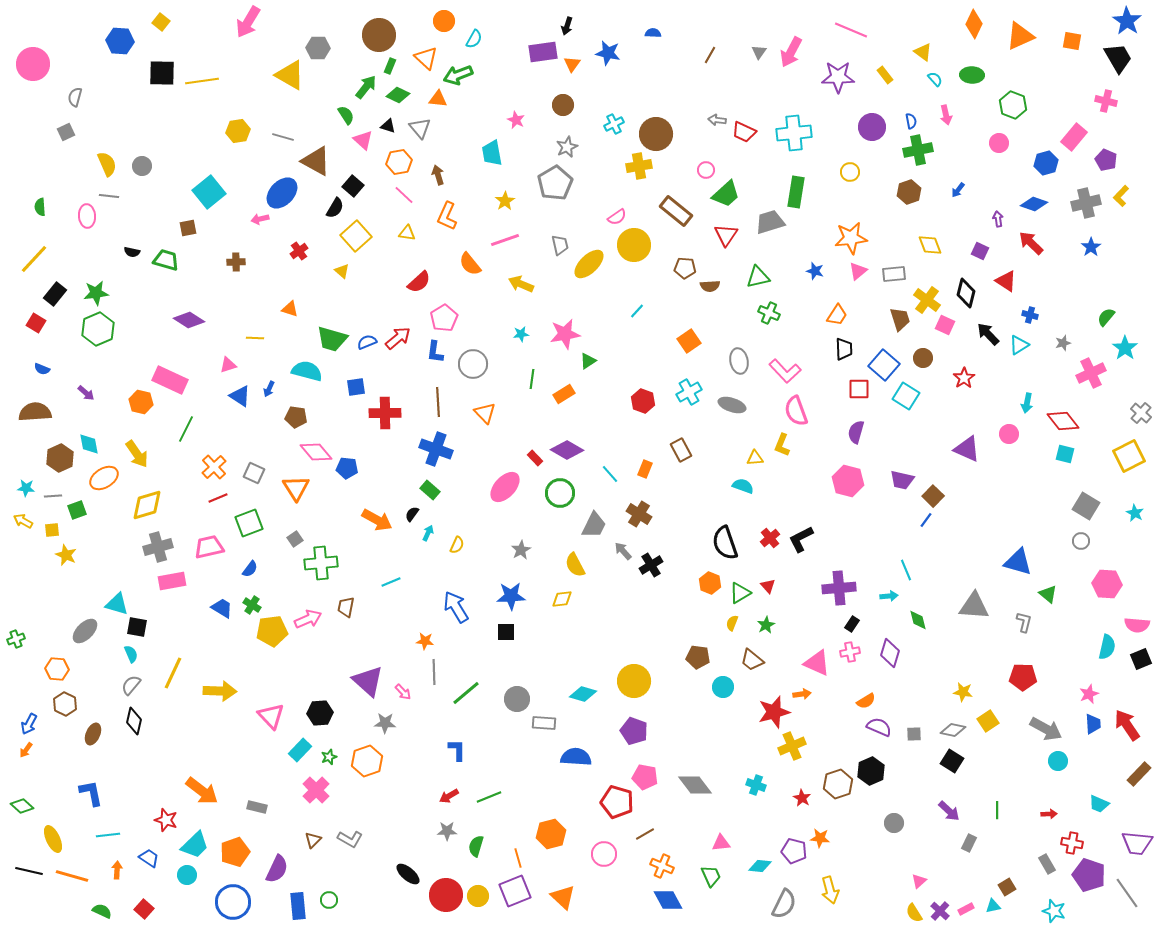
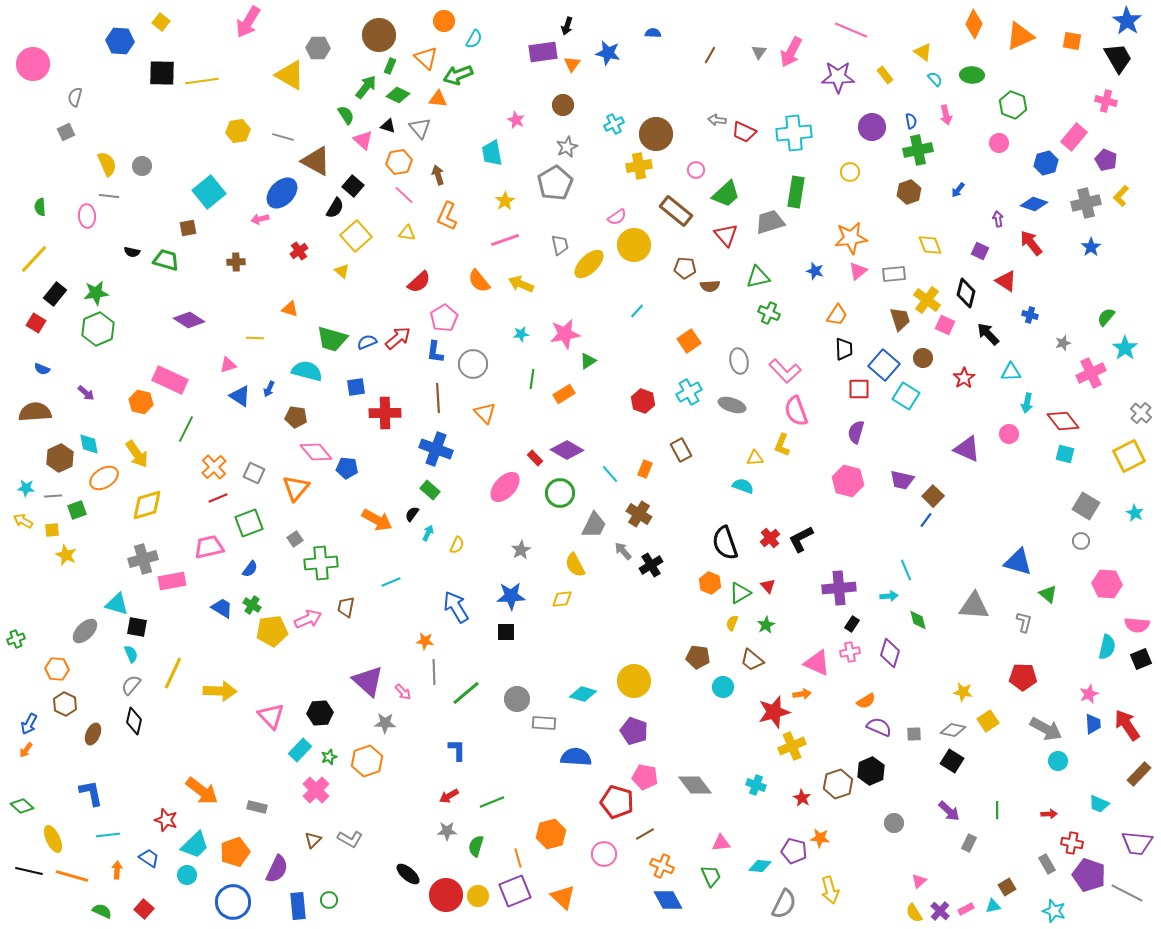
pink circle at (706, 170): moved 10 px left
red triangle at (726, 235): rotated 15 degrees counterclockwise
red arrow at (1031, 243): rotated 8 degrees clockwise
orange semicircle at (470, 264): moved 9 px right, 17 px down
cyan triangle at (1019, 345): moved 8 px left, 27 px down; rotated 30 degrees clockwise
brown line at (438, 402): moved 4 px up
orange triangle at (296, 488): rotated 12 degrees clockwise
gray cross at (158, 547): moved 15 px left, 12 px down
green line at (489, 797): moved 3 px right, 5 px down
gray line at (1127, 893): rotated 28 degrees counterclockwise
